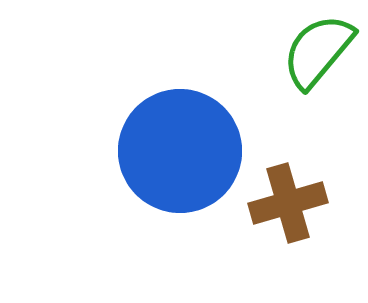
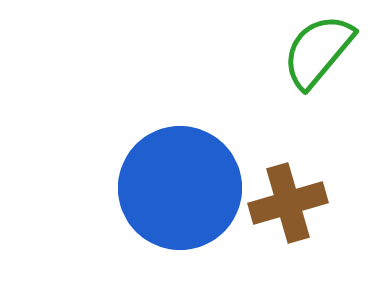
blue circle: moved 37 px down
